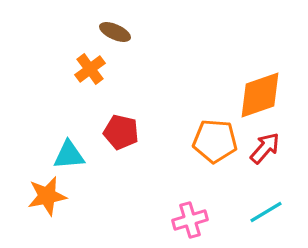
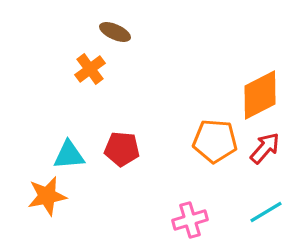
orange diamond: rotated 8 degrees counterclockwise
red pentagon: moved 1 px right, 17 px down; rotated 8 degrees counterclockwise
